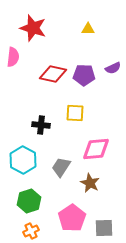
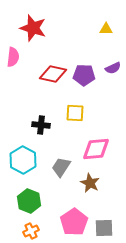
yellow triangle: moved 18 px right
green hexagon: rotated 20 degrees counterclockwise
pink pentagon: moved 2 px right, 4 px down
